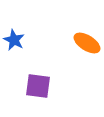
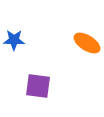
blue star: rotated 25 degrees counterclockwise
